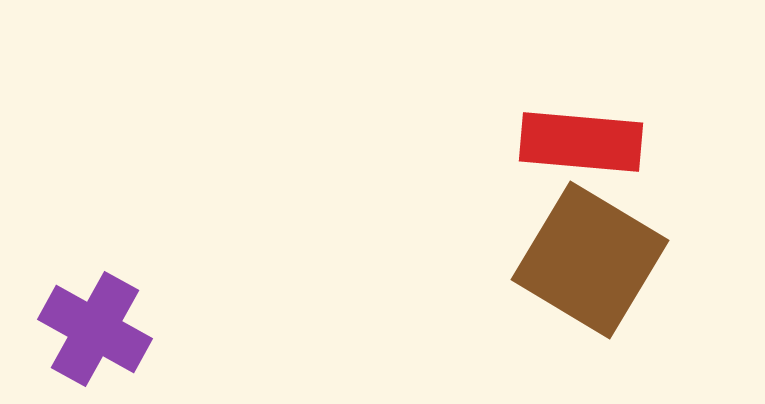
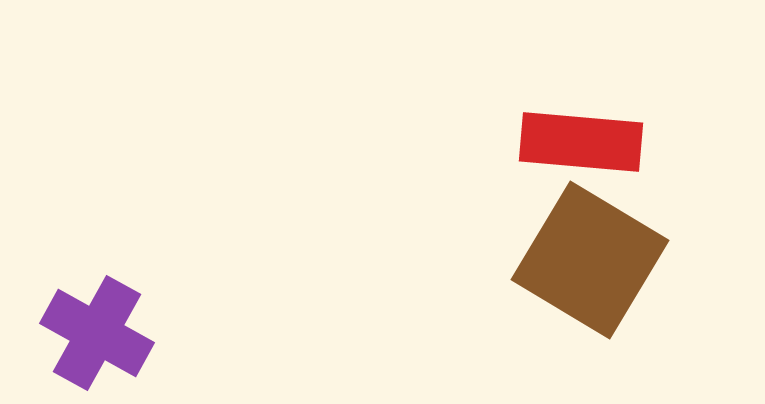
purple cross: moved 2 px right, 4 px down
